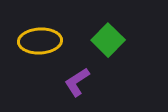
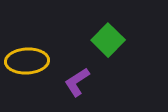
yellow ellipse: moved 13 px left, 20 px down
